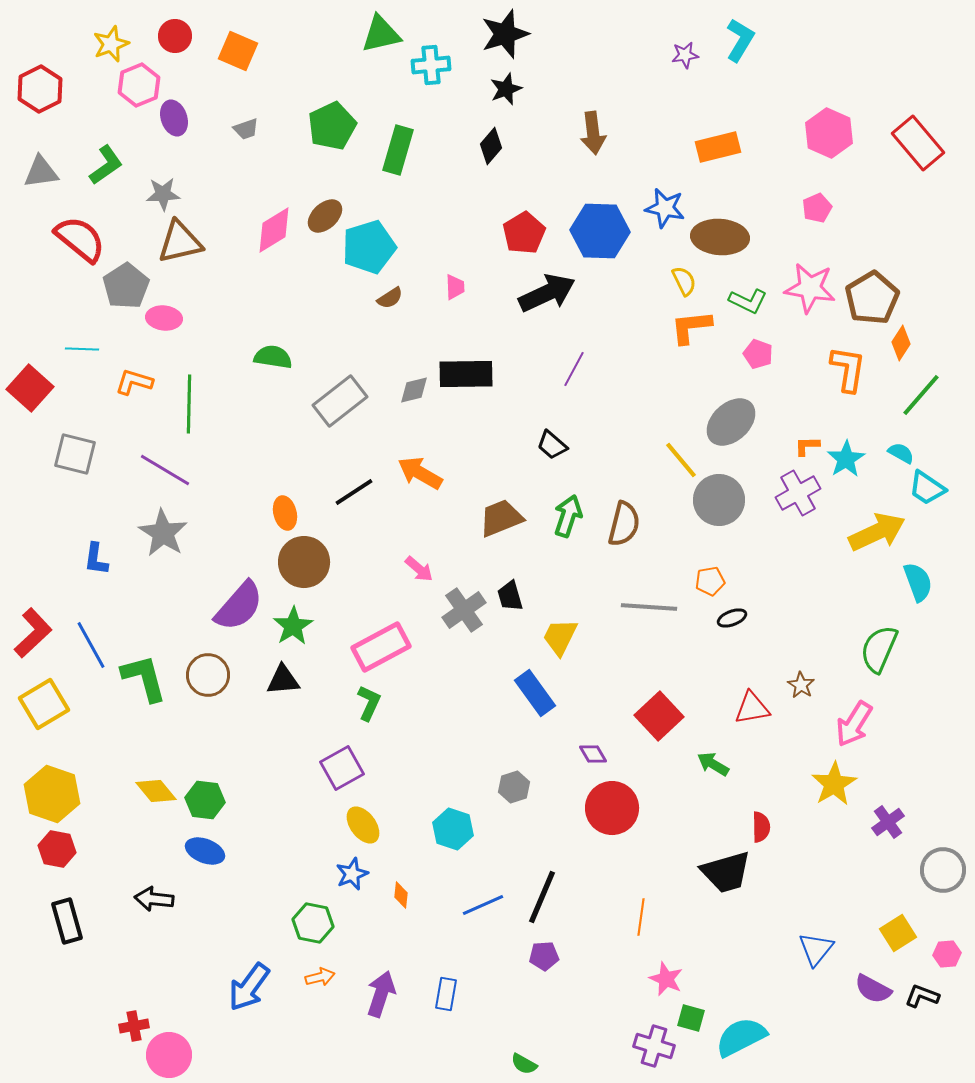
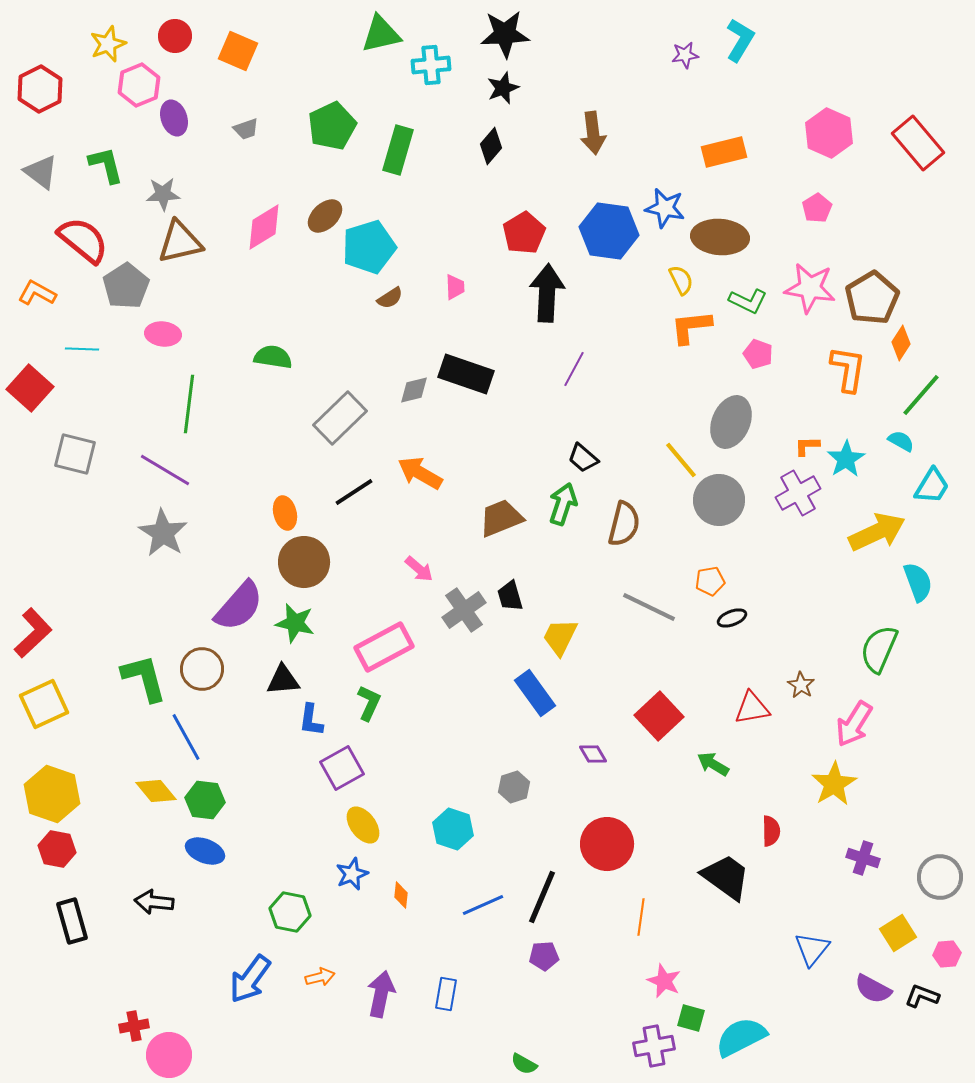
black star at (505, 34): rotated 15 degrees clockwise
yellow star at (111, 44): moved 3 px left
black star at (506, 89): moved 3 px left, 1 px up
orange rectangle at (718, 147): moved 6 px right, 5 px down
green L-shape at (106, 165): rotated 69 degrees counterclockwise
gray triangle at (41, 172): rotated 45 degrees clockwise
pink pentagon at (817, 208): rotated 8 degrees counterclockwise
pink diamond at (274, 230): moved 10 px left, 3 px up
blue hexagon at (600, 231): moved 9 px right; rotated 6 degrees clockwise
red semicircle at (80, 239): moved 3 px right, 1 px down
yellow semicircle at (684, 281): moved 3 px left, 1 px up
black arrow at (547, 293): rotated 62 degrees counterclockwise
pink ellipse at (164, 318): moved 1 px left, 16 px down
black rectangle at (466, 374): rotated 20 degrees clockwise
orange L-shape at (134, 382): moved 97 px left, 89 px up; rotated 12 degrees clockwise
gray rectangle at (340, 401): moved 17 px down; rotated 6 degrees counterclockwise
green line at (189, 404): rotated 6 degrees clockwise
gray ellipse at (731, 422): rotated 24 degrees counterclockwise
black trapezoid at (552, 445): moved 31 px right, 13 px down
cyan semicircle at (901, 453): moved 12 px up
cyan trapezoid at (927, 488): moved 5 px right, 2 px up; rotated 93 degrees counterclockwise
green arrow at (568, 516): moved 5 px left, 12 px up
blue L-shape at (96, 559): moved 215 px right, 161 px down
gray line at (649, 607): rotated 22 degrees clockwise
green star at (293, 626): moved 2 px right, 3 px up; rotated 27 degrees counterclockwise
blue line at (91, 645): moved 95 px right, 92 px down
pink rectangle at (381, 647): moved 3 px right
brown circle at (208, 675): moved 6 px left, 6 px up
yellow square at (44, 704): rotated 6 degrees clockwise
red circle at (612, 808): moved 5 px left, 36 px down
purple cross at (888, 822): moved 25 px left, 36 px down; rotated 36 degrees counterclockwise
red semicircle at (761, 827): moved 10 px right, 4 px down
gray circle at (943, 870): moved 3 px left, 7 px down
black trapezoid at (726, 872): moved 5 px down; rotated 128 degrees counterclockwise
black arrow at (154, 899): moved 3 px down
black rectangle at (67, 921): moved 5 px right
green hexagon at (313, 923): moved 23 px left, 11 px up
blue triangle at (816, 949): moved 4 px left
pink star at (666, 979): moved 2 px left, 2 px down
blue arrow at (249, 987): moved 1 px right, 8 px up
purple arrow at (381, 994): rotated 6 degrees counterclockwise
purple cross at (654, 1046): rotated 27 degrees counterclockwise
